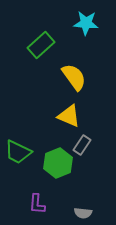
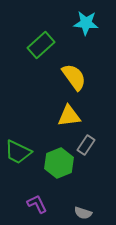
yellow triangle: rotated 30 degrees counterclockwise
gray rectangle: moved 4 px right
green hexagon: moved 1 px right
purple L-shape: rotated 150 degrees clockwise
gray semicircle: rotated 12 degrees clockwise
